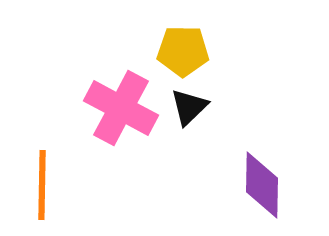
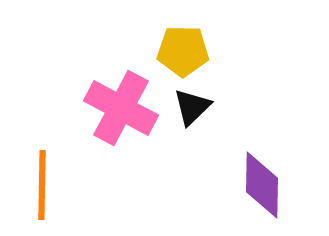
black triangle: moved 3 px right
